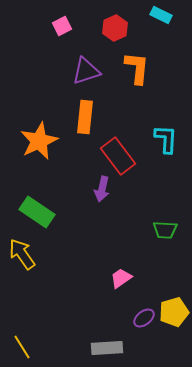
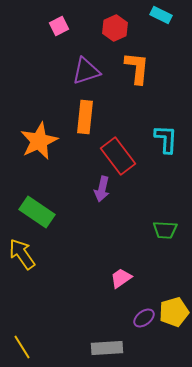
pink square: moved 3 px left
